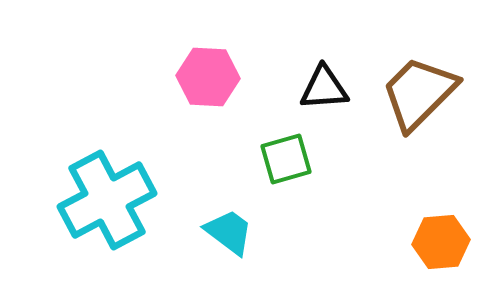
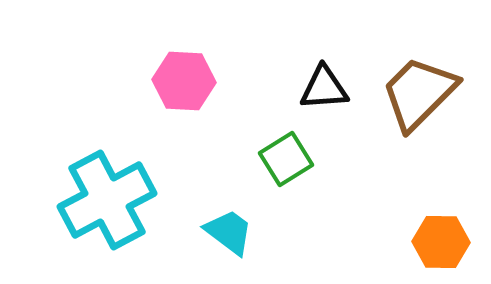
pink hexagon: moved 24 px left, 4 px down
green square: rotated 16 degrees counterclockwise
orange hexagon: rotated 6 degrees clockwise
